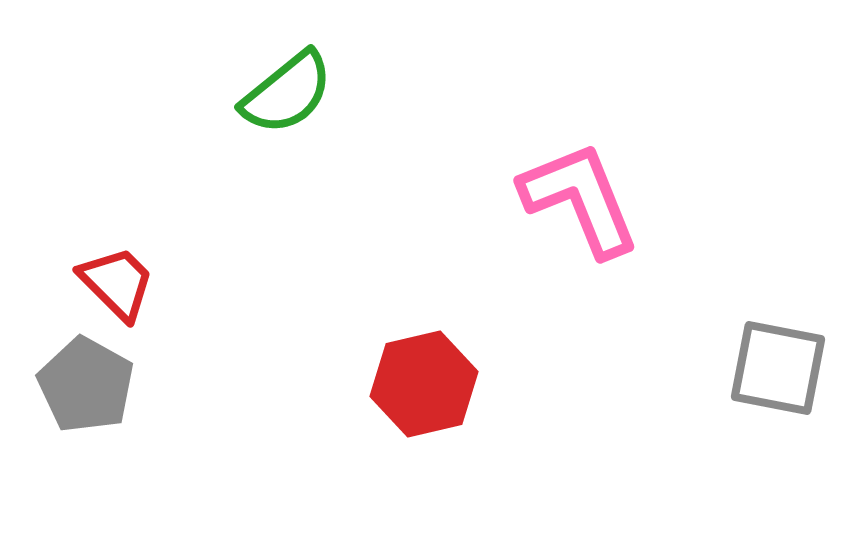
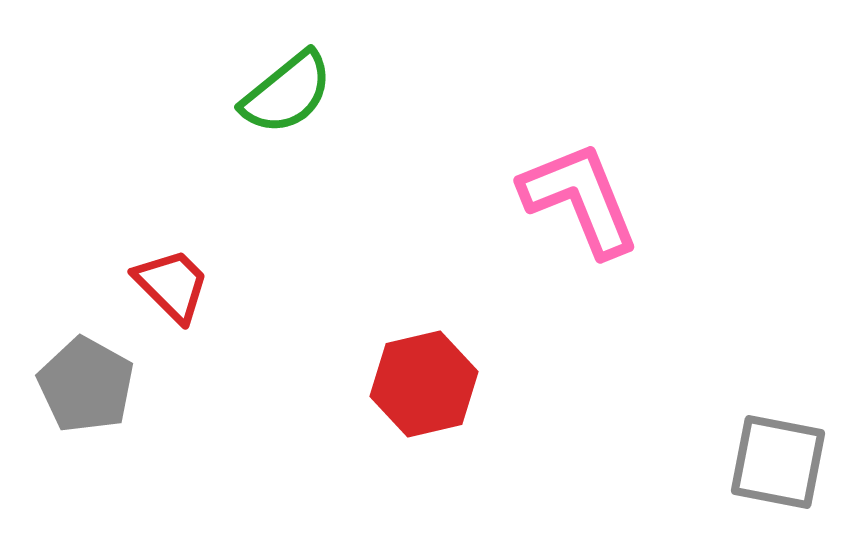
red trapezoid: moved 55 px right, 2 px down
gray square: moved 94 px down
